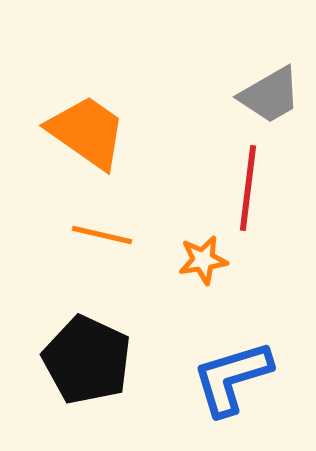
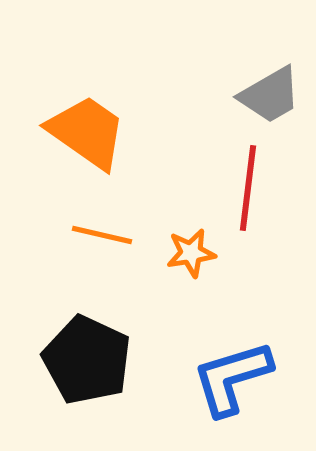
orange star: moved 12 px left, 7 px up
